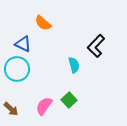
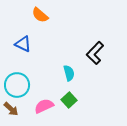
orange semicircle: moved 3 px left, 8 px up
black L-shape: moved 1 px left, 7 px down
cyan semicircle: moved 5 px left, 8 px down
cyan circle: moved 16 px down
pink semicircle: rotated 30 degrees clockwise
